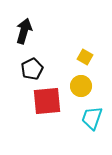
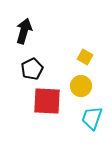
red square: rotated 8 degrees clockwise
